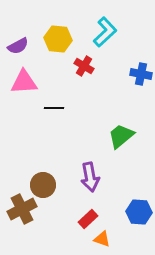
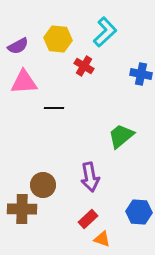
brown cross: rotated 28 degrees clockwise
